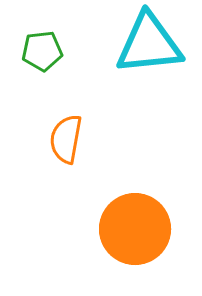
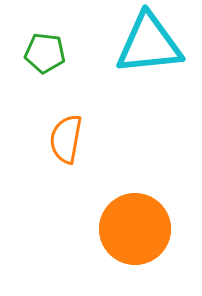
green pentagon: moved 3 px right, 2 px down; rotated 12 degrees clockwise
